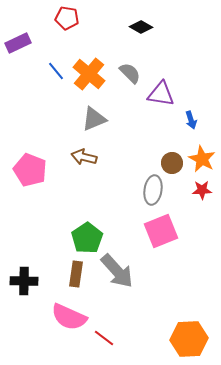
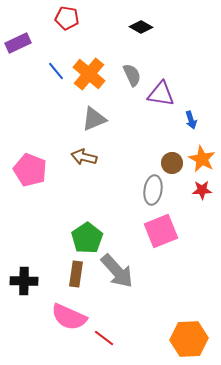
gray semicircle: moved 2 px right, 2 px down; rotated 20 degrees clockwise
